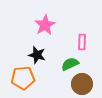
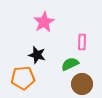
pink star: moved 1 px left, 3 px up
